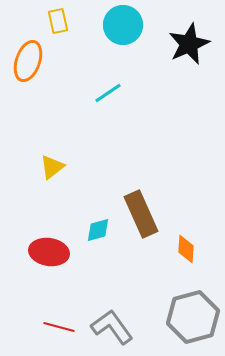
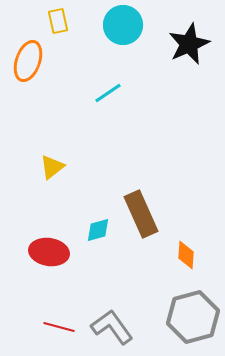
orange diamond: moved 6 px down
